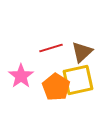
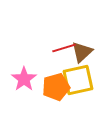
red line: moved 13 px right
pink star: moved 3 px right, 3 px down
orange pentagon: rotated 24 degrees clockwise
